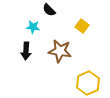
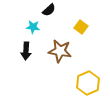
black semicircle: rotated 88 degrees counterclockwise
yellow square: moved 1 px left, 1 px down
